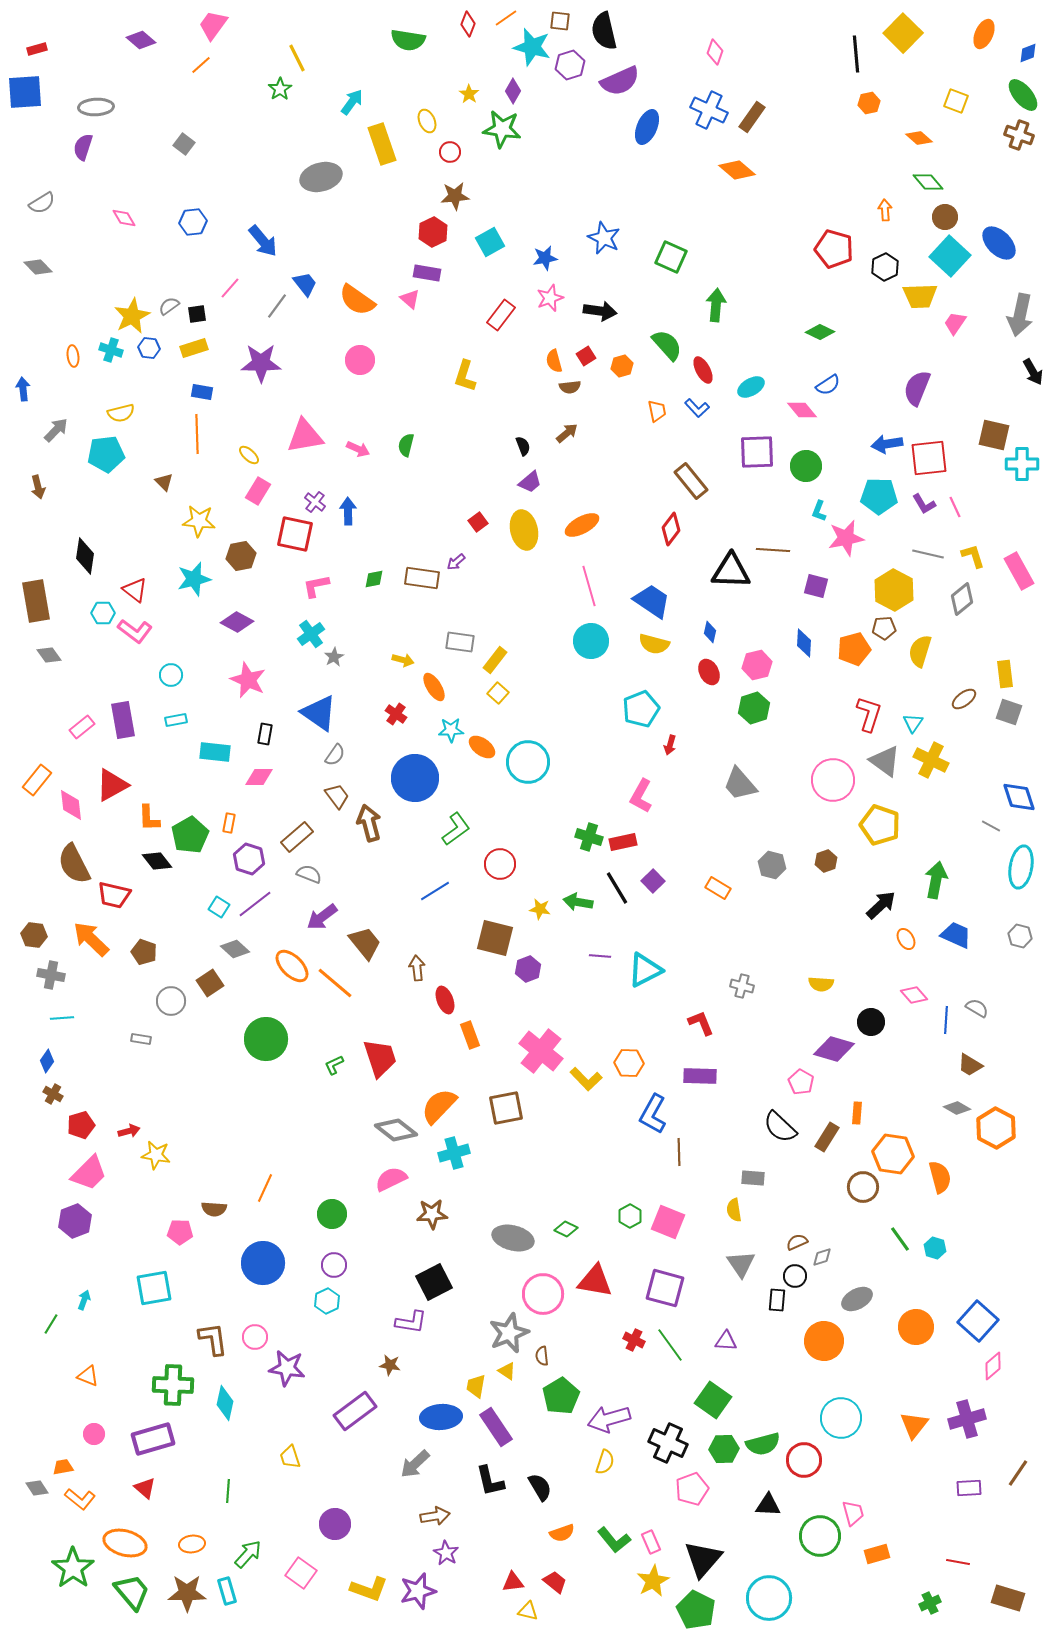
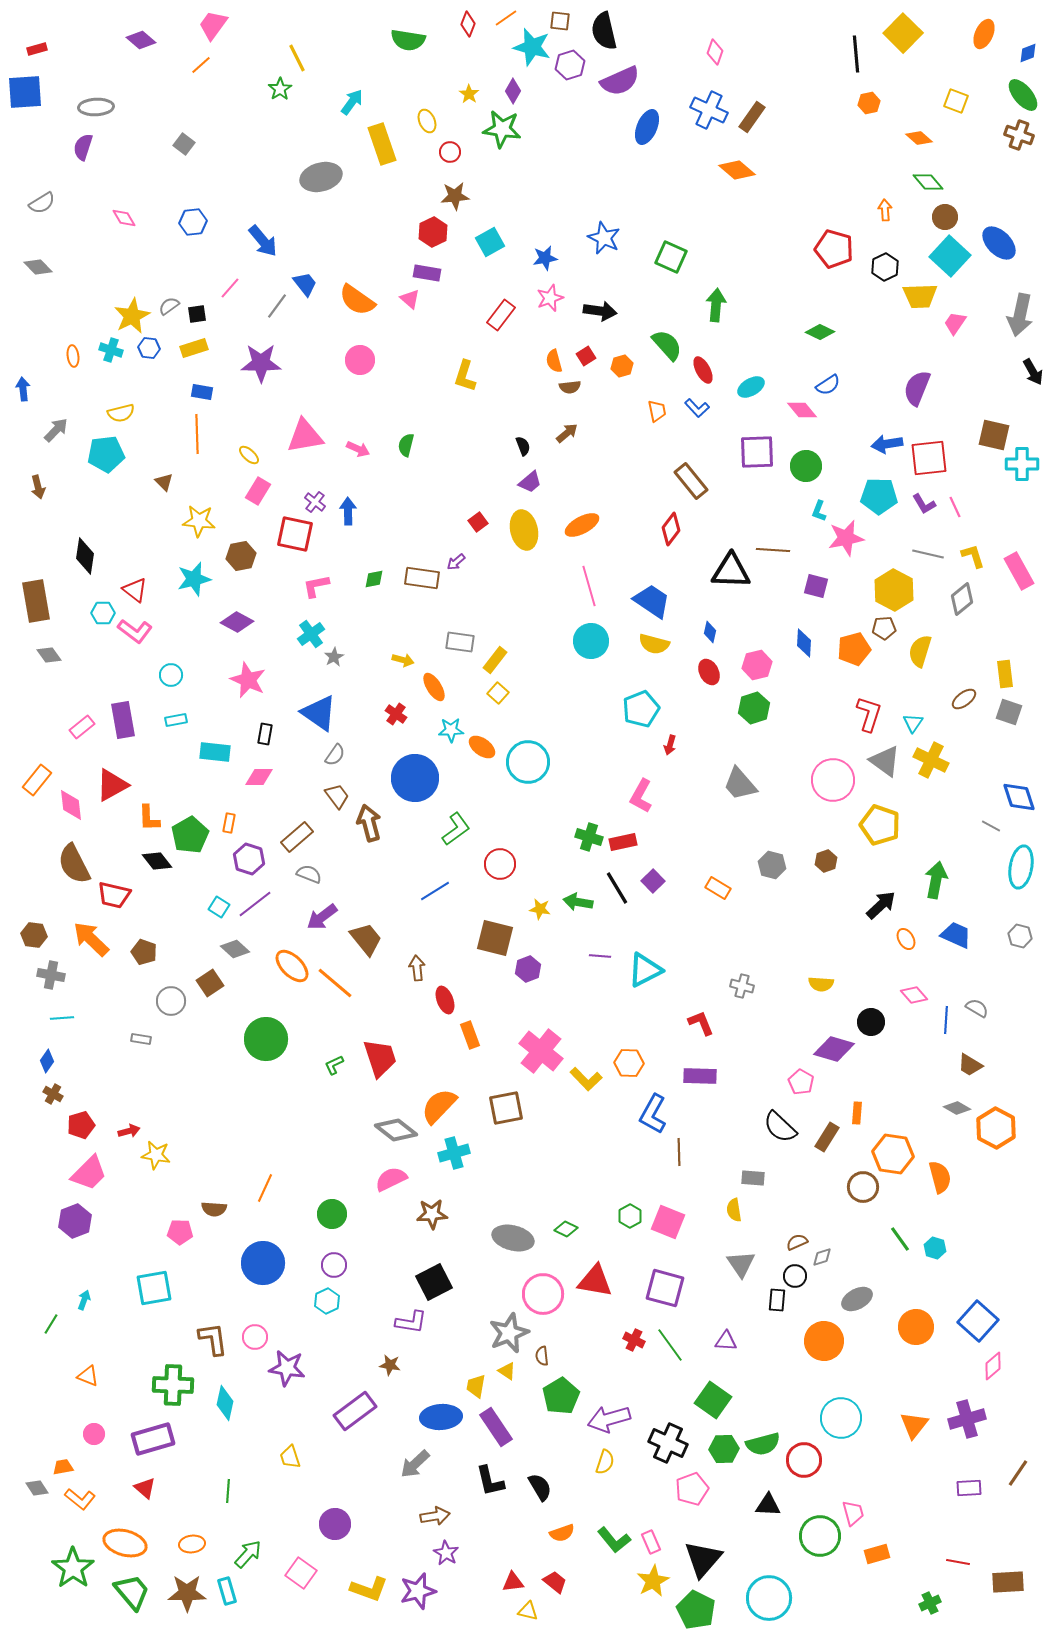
brown trapezoid at (365, 943): moved 1 px right, 4 px up
brown rectangle at (1008, 1598): moved 16 px up; rotated 20 degrees counterclockwise
